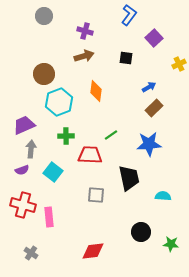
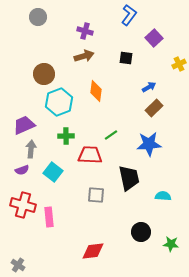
gray circle: moved 6 px left, 1 px down
gray cross: moved 13 px left, 12 px down
